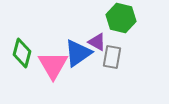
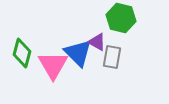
blue triangle: rotated 40 degrees counterclockwise
